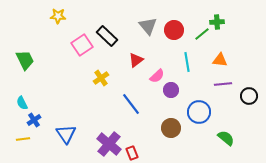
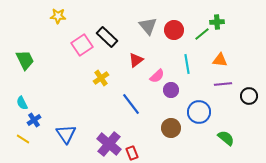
black rectangle: moved 1 px down
cyan line: moved 2 px down
yellow line: rotated 40 degrees clockwise
